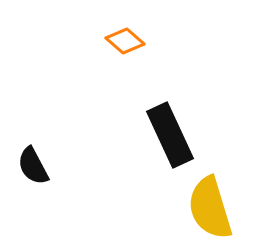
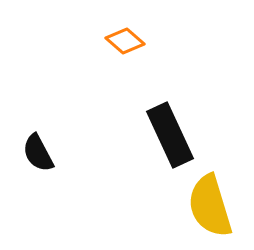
black semicircle: moved 5 px right, 13 px up
yellow semicircle: moved 2 px up
